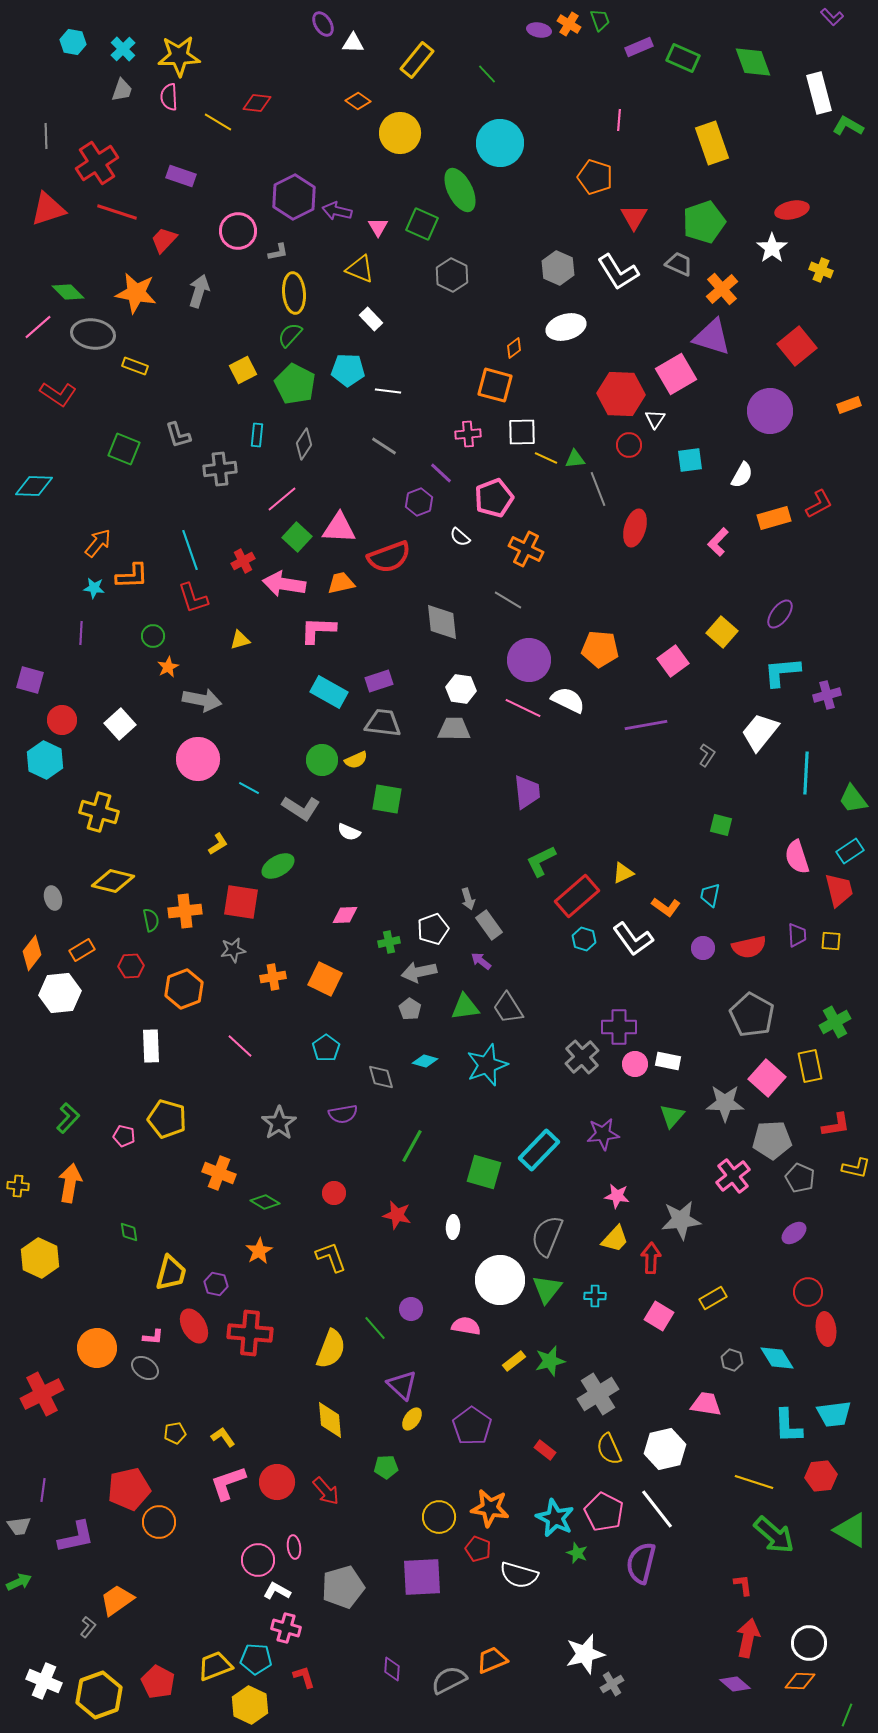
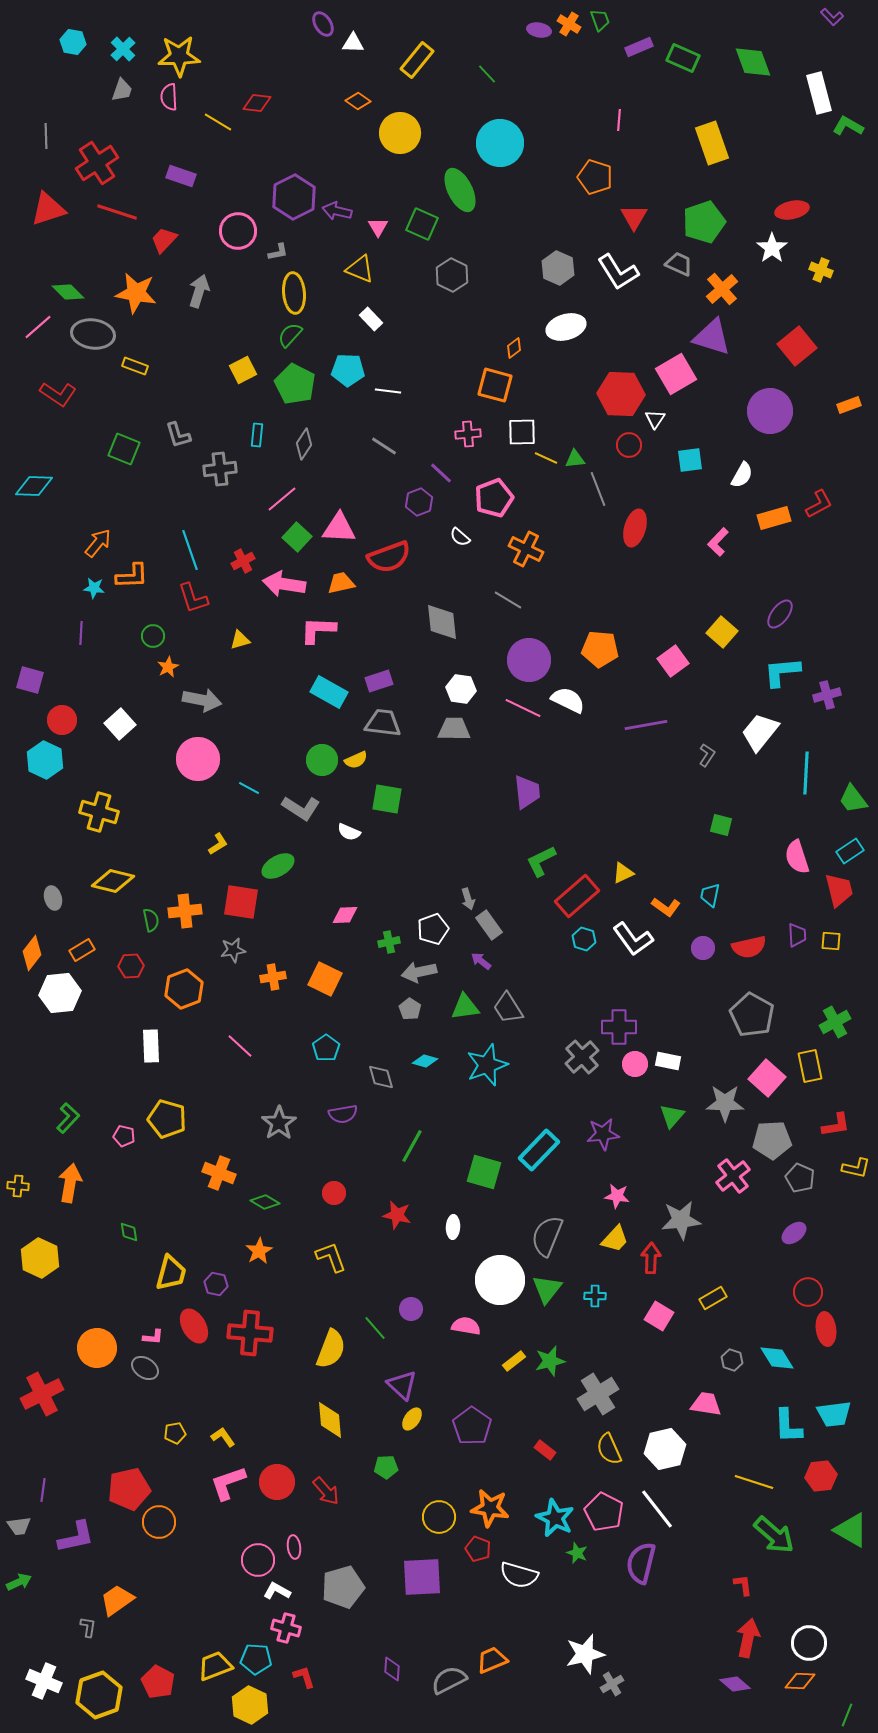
gray L-shape at (88, 1627): rotated 30 degrees counterclockwise
